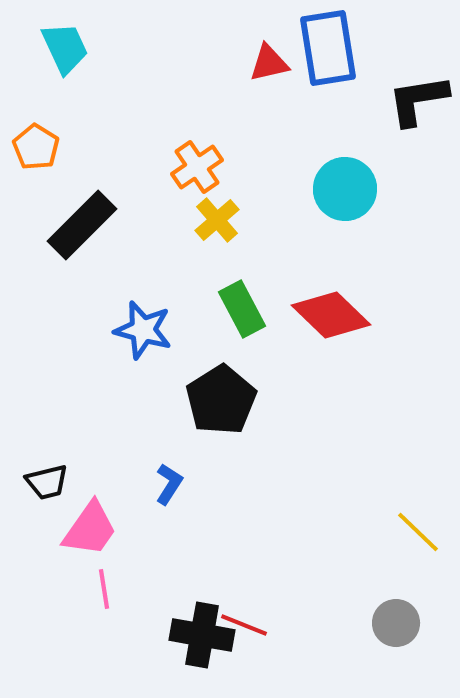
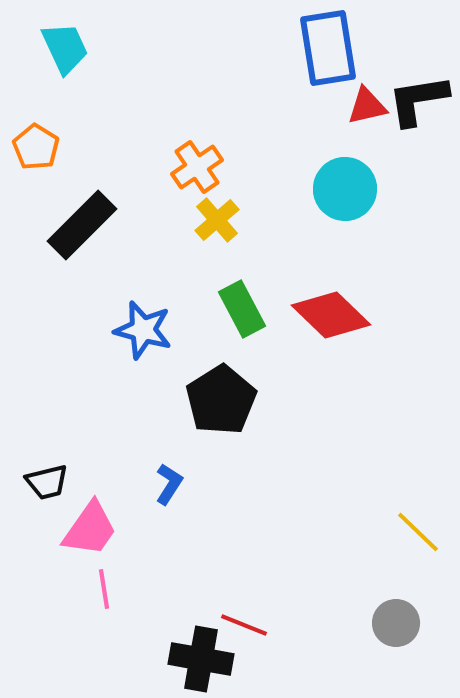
red triangle: moved 98 px right, 43 px down
black cross: moved 1 px left, 24 px down
